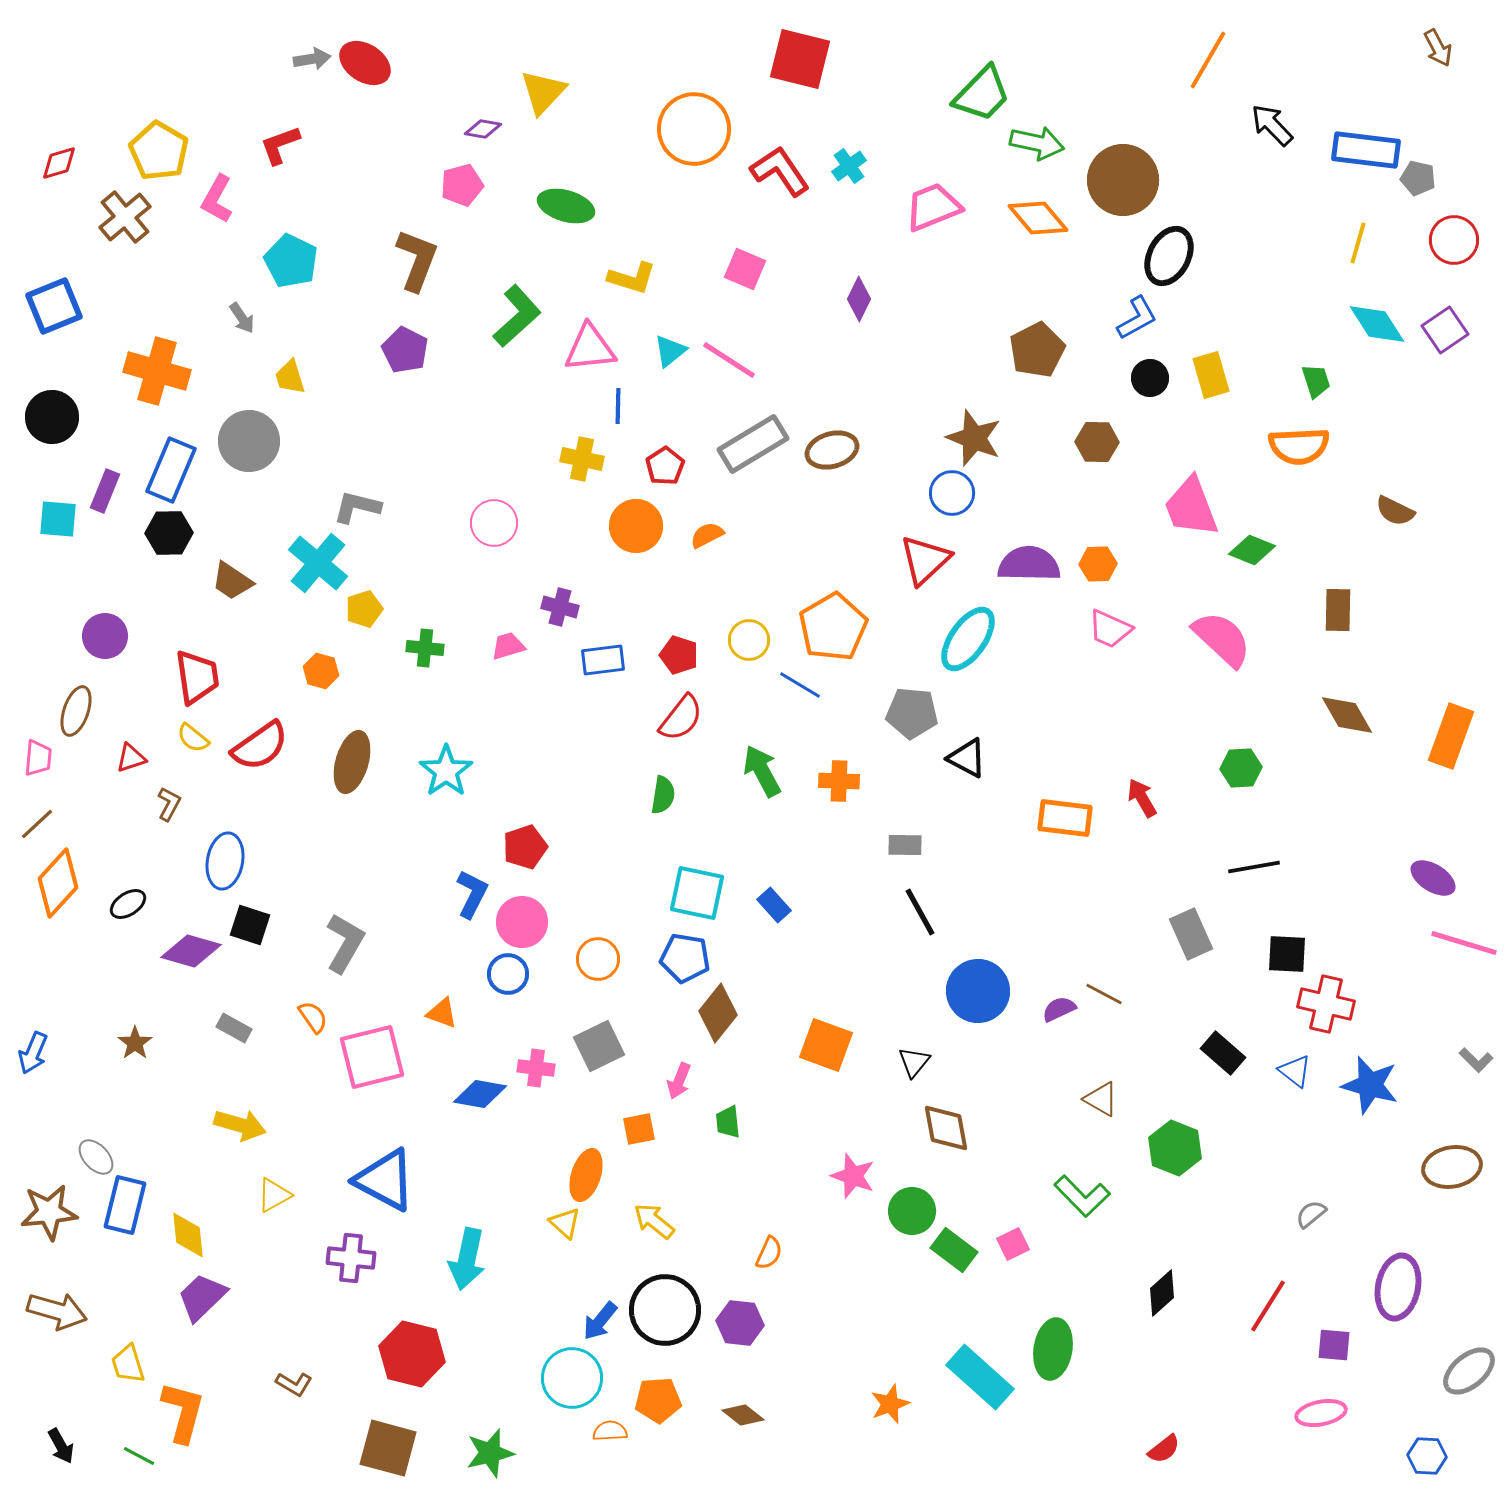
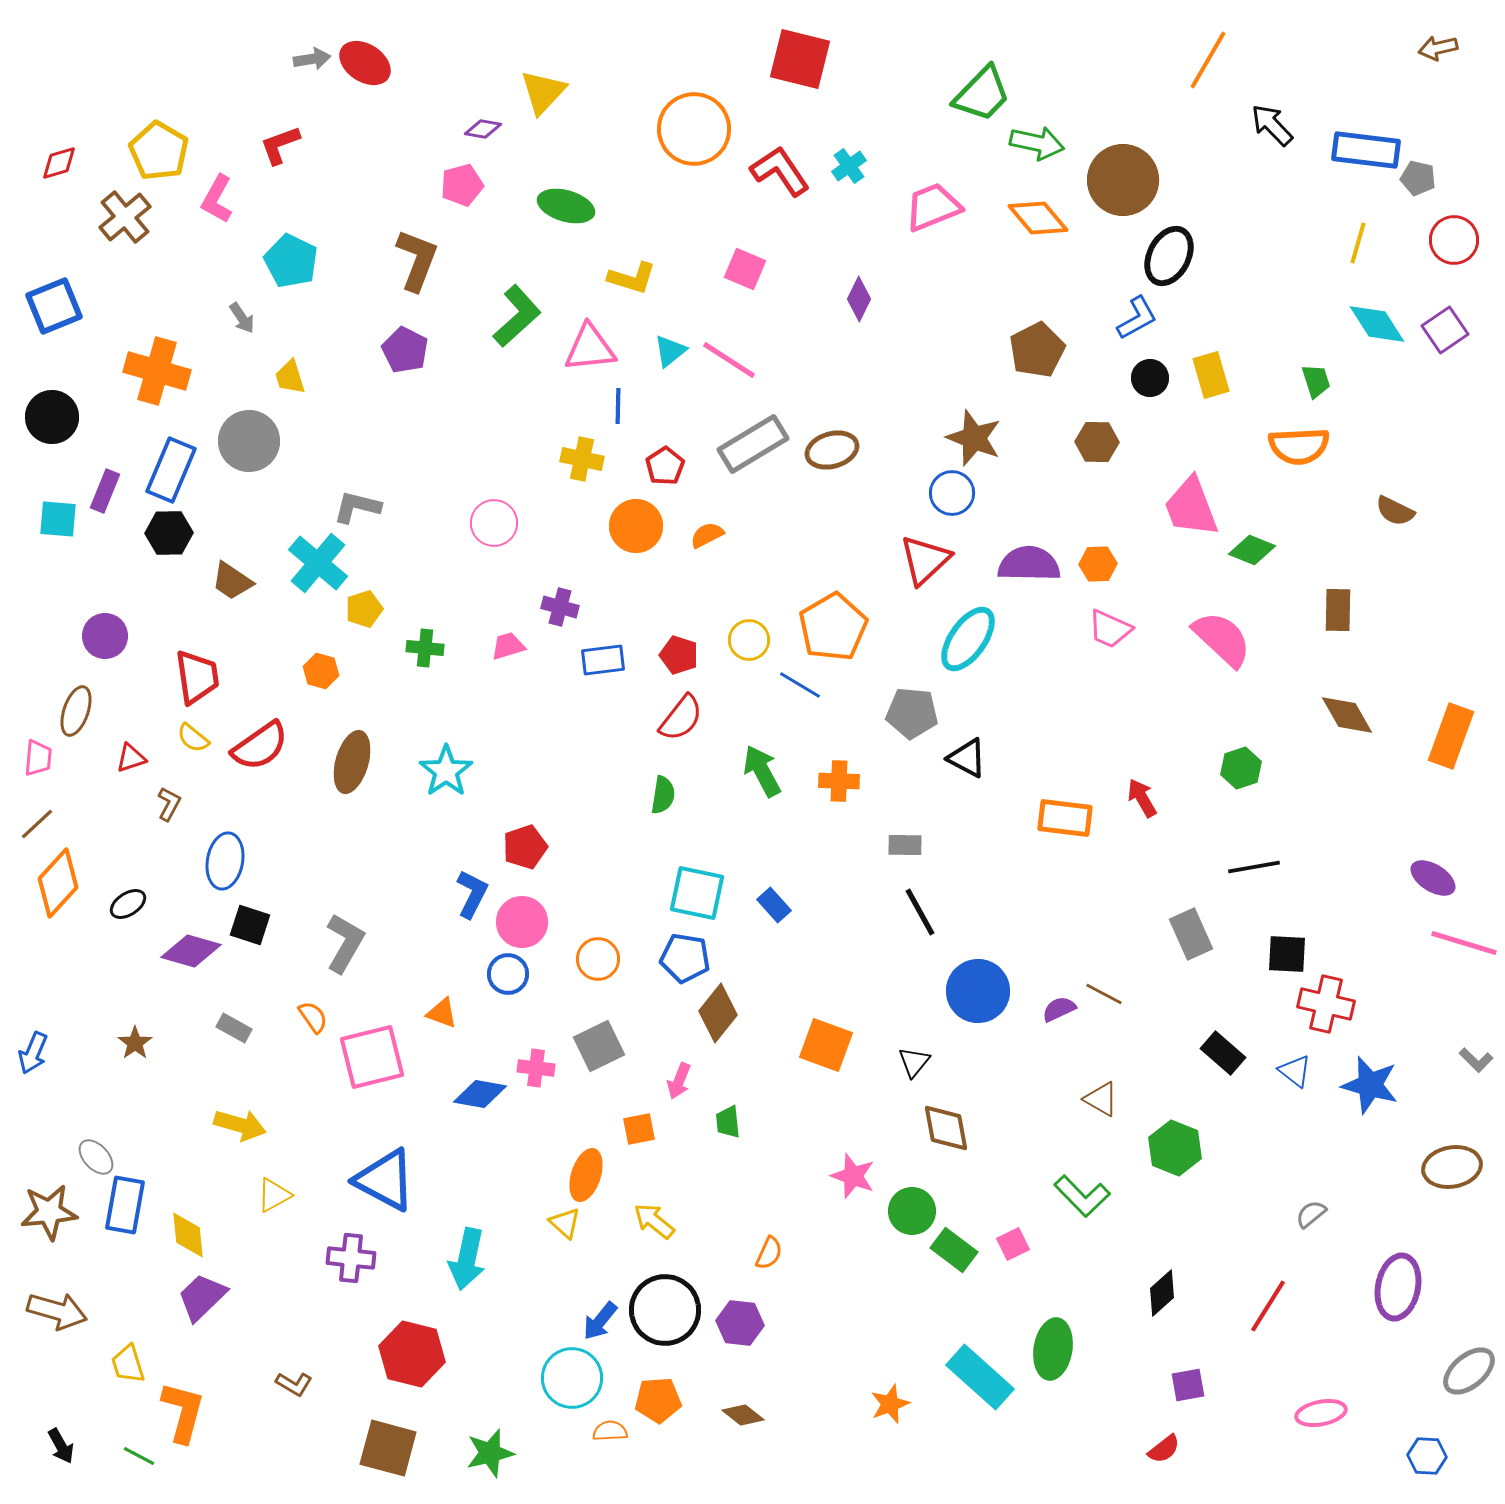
brown arrow at (1438, 48): rotated 105 degrees clockwise
green hexagon at (1241, 768): rotated 15 degrees counterclockwise
blue rectangle at (125, 1205): rotated 4 degrees counterclockwise
purple square at (1334, 1345): moved 146 px left, 40 px down; rotated 15 degrees counterclockwise
